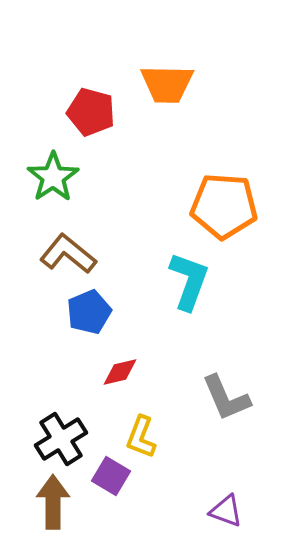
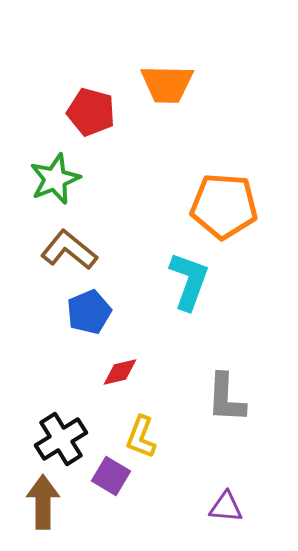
green star: moved 2 px right, 2 px down; rotated 12 degrees clockwise
brown L-shape: moved 1 px right, 4 px up
gray L-shape: rotated 26 degrees clockwise
brown arrow: moved 10 px left
purple triangle: moved 4 px up; rotated 15 degrees counterclockwise
